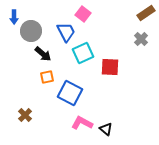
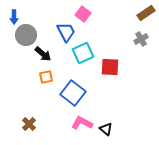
gray circle: moved 5 px left, 4 px down
gray cross: rotated 16 degrees clockwise
orange square: moved 1 px left
blue square: moved 3 px right; rotated 10 degrees clockwise
brown cross: moved 4 px right, 9 px down
